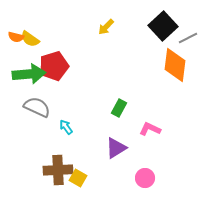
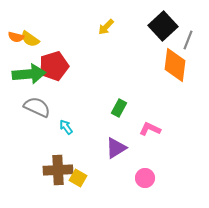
gray line: moved 2 px down; rotated 42 degrees counterclockwise
